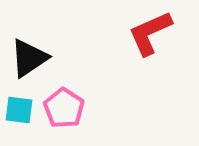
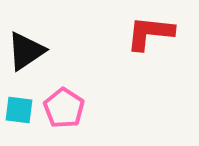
red L-shape: rotated 30 degrees clockwise
black triangle: moved 3 px left, 7 px up
